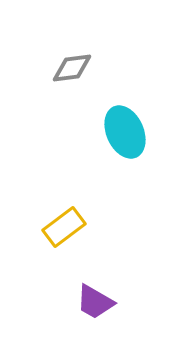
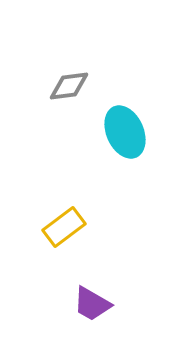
gray diamond: moved 3 px left, 18 px down
purple trapezoid: moved 3 px left, 2 px down
